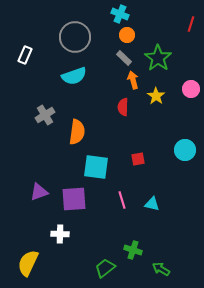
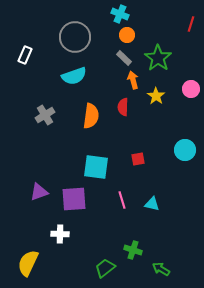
orange semicircle: moved 14 px right, 16 px up
